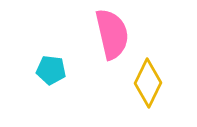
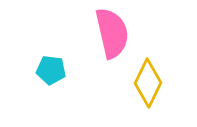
pink semicircle: moved 1 px up
